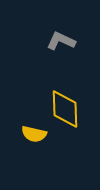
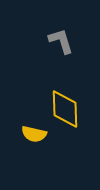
gray L-shape: rotated 48 degrees clockwise
